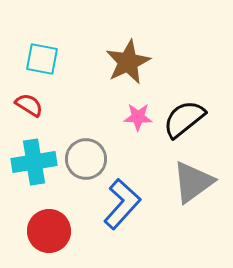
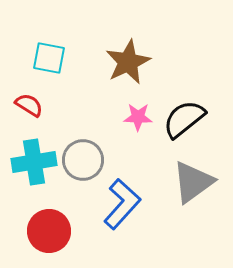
cyan square: moved 7 px right, 1 px up
gray circle: moved 3 px left, 1 px down
